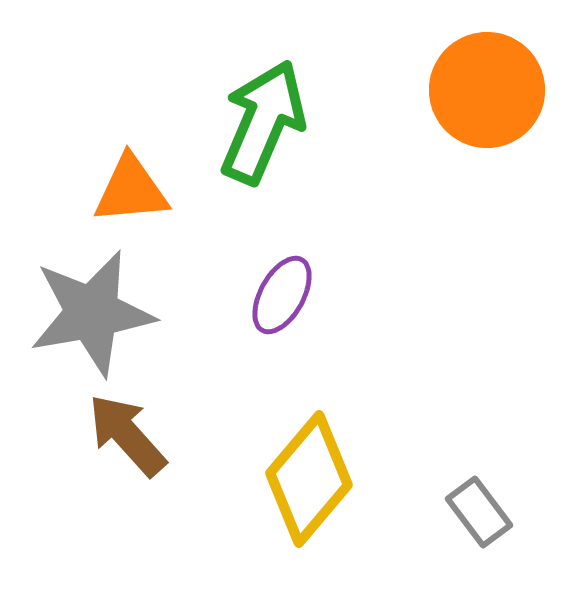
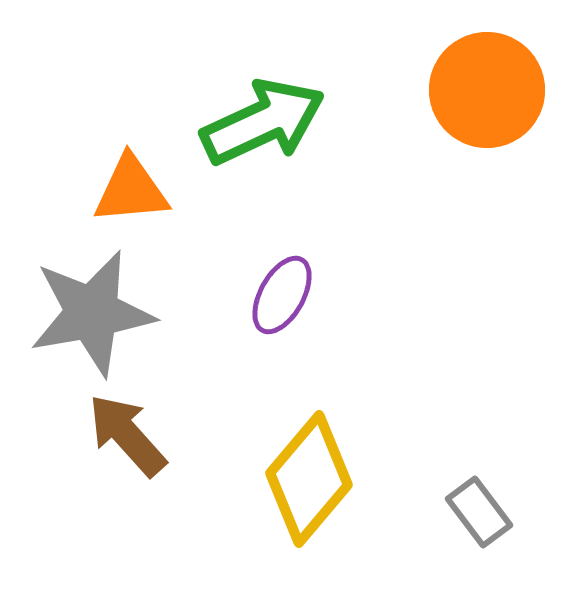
green arrow: rotated 42 degrees clockwise
